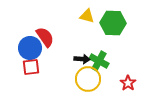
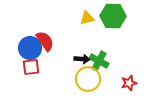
yellow triangle: moved 2 px down; rotated 28 degrees counterclockwise
green hexagon: moved 7 px up
red semicircle: moved 4 px down
red star: moved 1 px right; rotated 21 degrees clockwise
